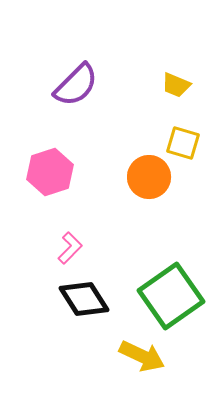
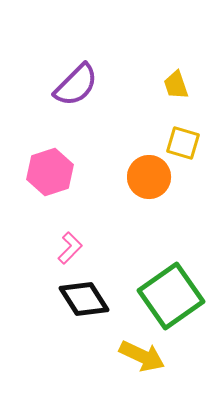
yellow trapezoid: rotated 48 degrees clockwise
